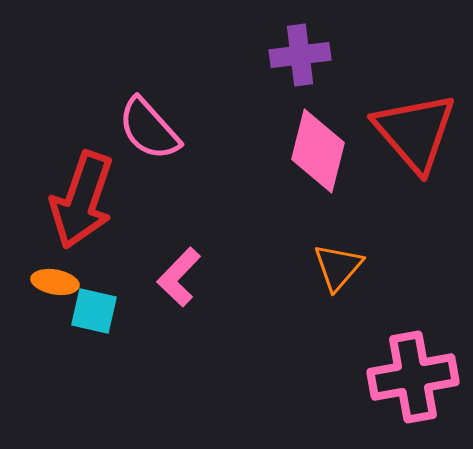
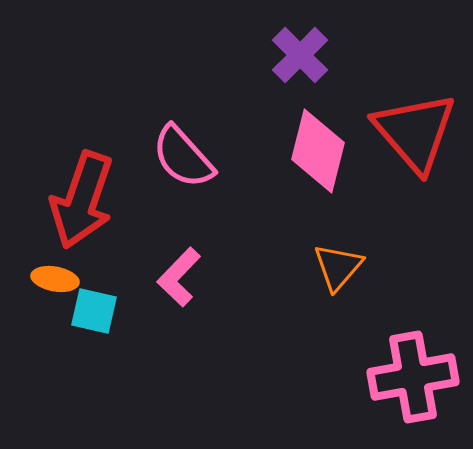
purple cross: rotated 38 degrees counterclockwise
pink semicircle: moved 34 px right, 28 px down
orange ellipse: moved 3 px up
